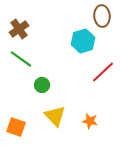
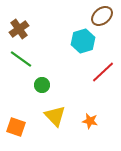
brown ellipse: rotated 55 degrees clockwise
